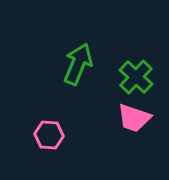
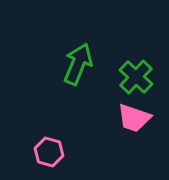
pink hexagon: moved 17 px down; rotated 12 degrees clockwise
